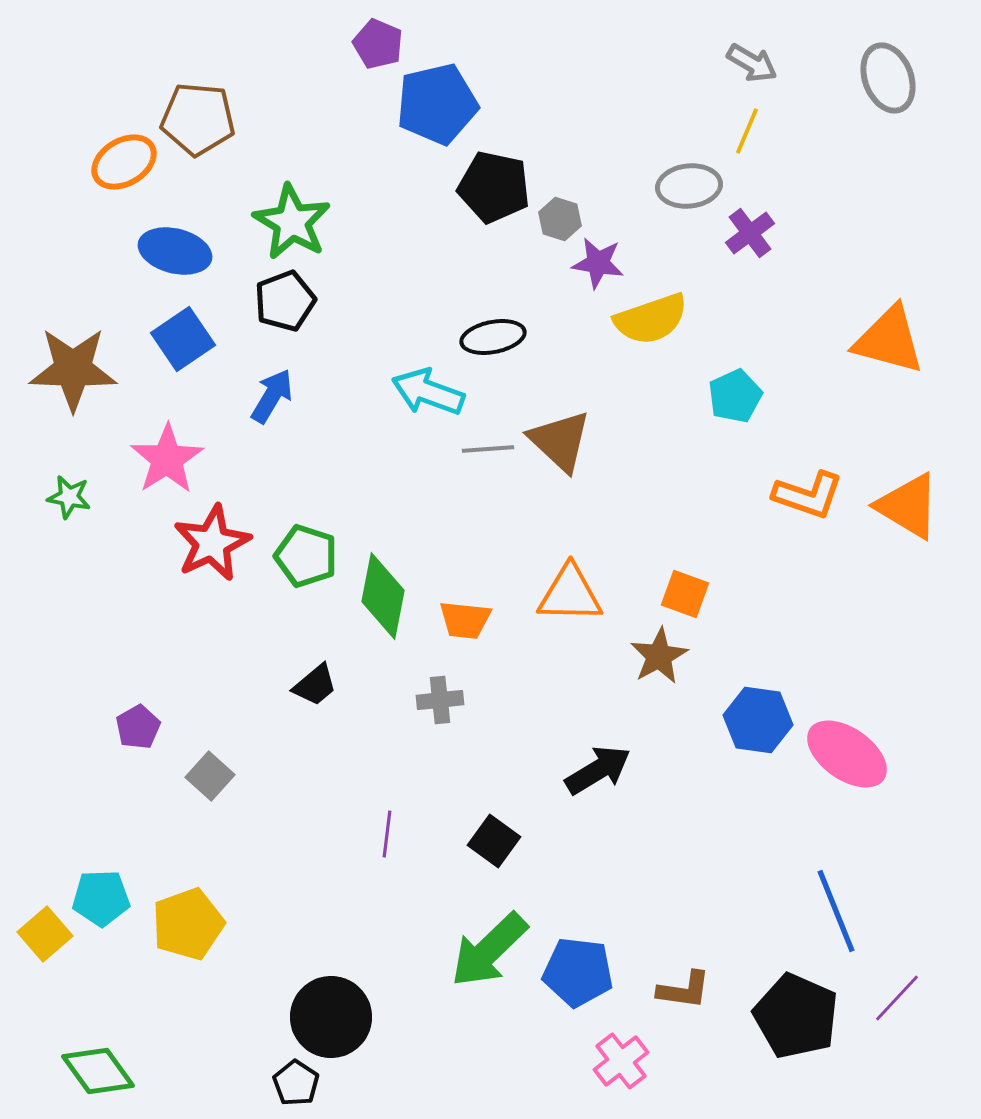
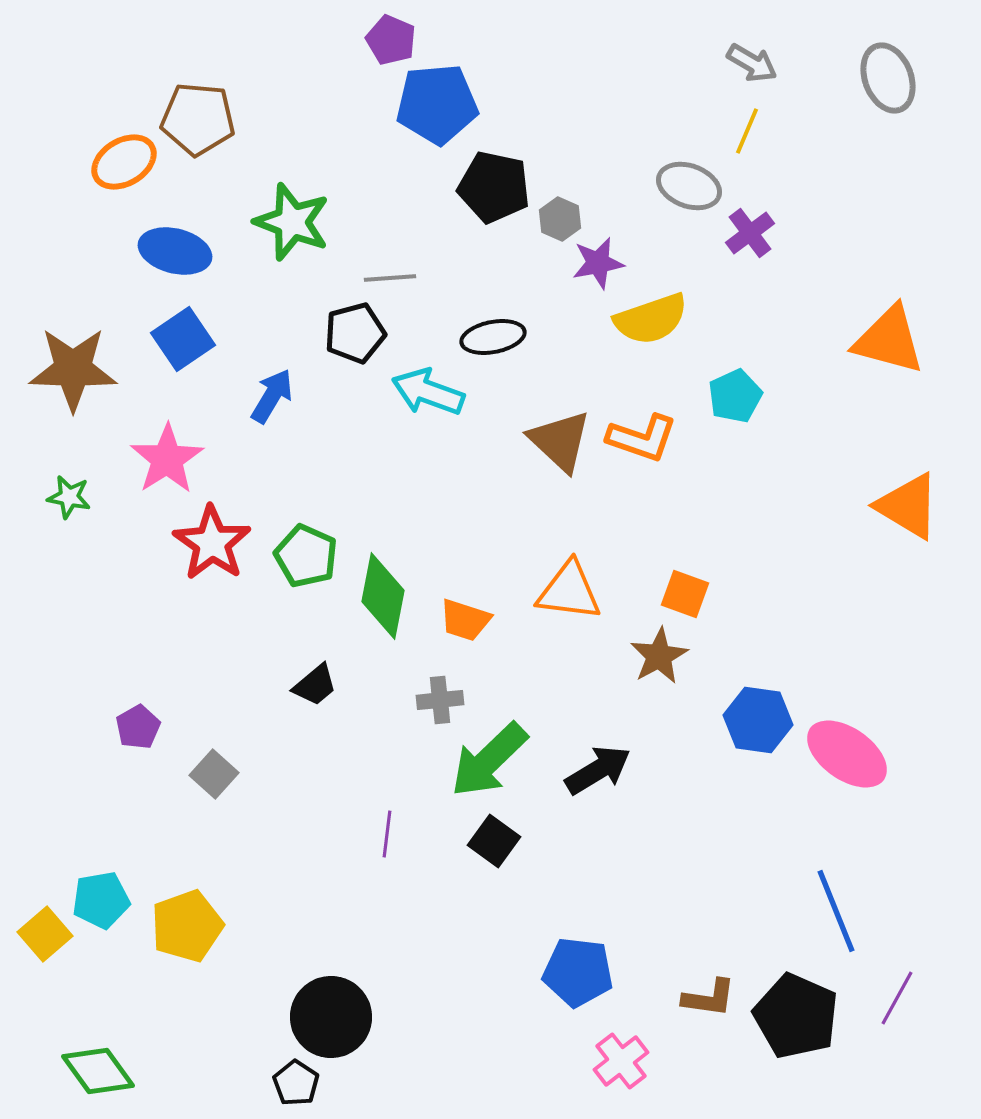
purple pentagon at (378, 44): moved 13 px right, 4 px up
blue pentagon at (437, 104): rotated 8 degrees clockwise
gray ellipse at (689, 186): rotated 26 degrees clockwise
gray hexagon at (560, 219): rotated 6 degrees clockwise
green star at (292, 222): rotated 10 degrees counterclockwise
purple star at (598, 263): rotated 20 degrees counterclockwise
black pentagon at (285, 301): moved 70 px right, 32 px down; rotated 6 degrees clockwise
gray line at (488, 449): moved 98 px left, 171 px up
orange L-shape at (808, 495): moved 166 px left, 57 px up
red star at (212, 543): rotated 12 degrees counterclockwise
green pentagon at (306, 556): rotated 6 degrees clockwise
orange triangle at (570, 594): moved 1 px left, 3 px up; rotated 6 degrees clockwise
orange trapezoid at (465, 620): rotated 12 degrees clockwise
gray square at (210, 776): moved 4 px right, 2 px up
cyan pentagon at (101, 898): moved 2 px down; rotated 8 degrees counterclockwise
yellow pentagon at (188, 924): moved 1 px left, 2 px down
green arrow at (489, 950): moved 190 px up
brown L-shape at (684, 990): moved 25 px right, 8 px down
purple line at (897, 998): rotated 14 degrees counterclockwise
